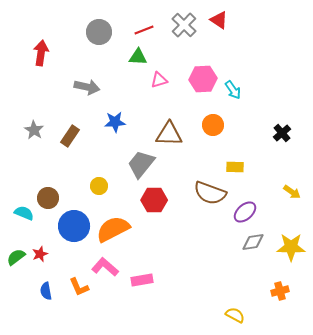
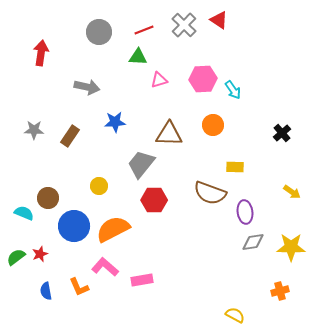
gray star: rotated 30 degrees counterclockwise
purple ellipse: rotated 55 degrees counterclockwise
